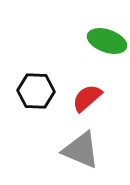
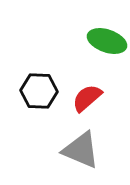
black hexagon: moved 3 px right
